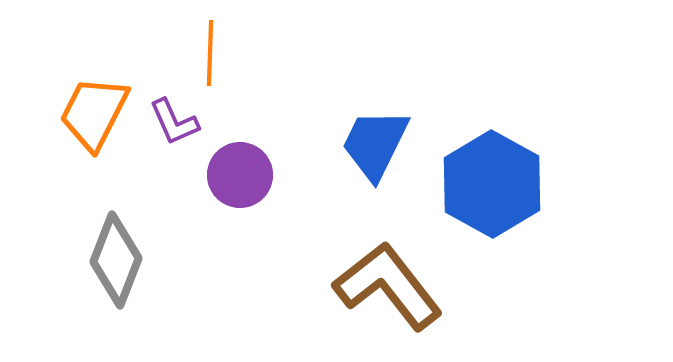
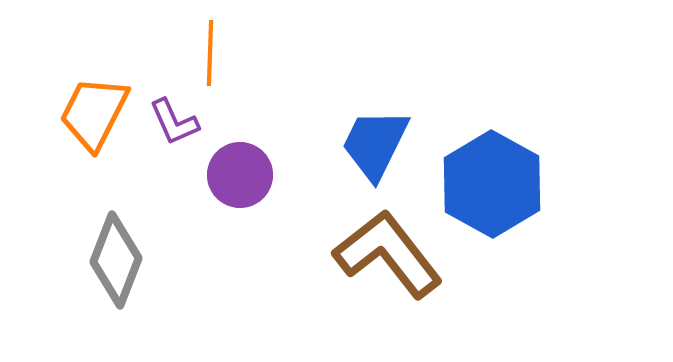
brown L-shape: moved 32 px up
